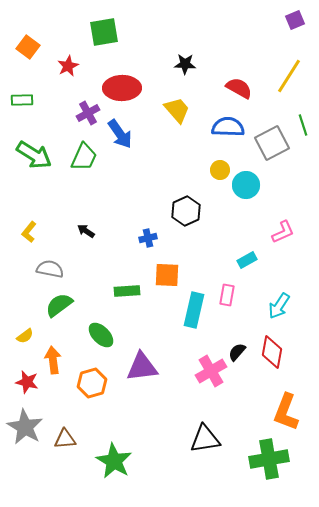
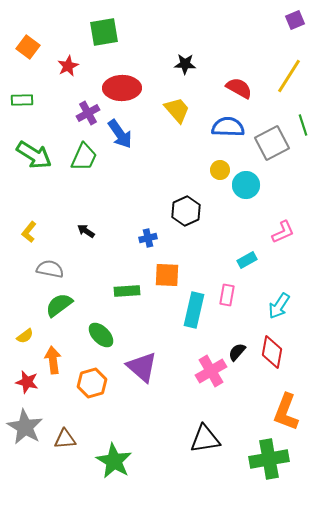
purple triangle at (142, 367): rotated 48 degrees clockwise
